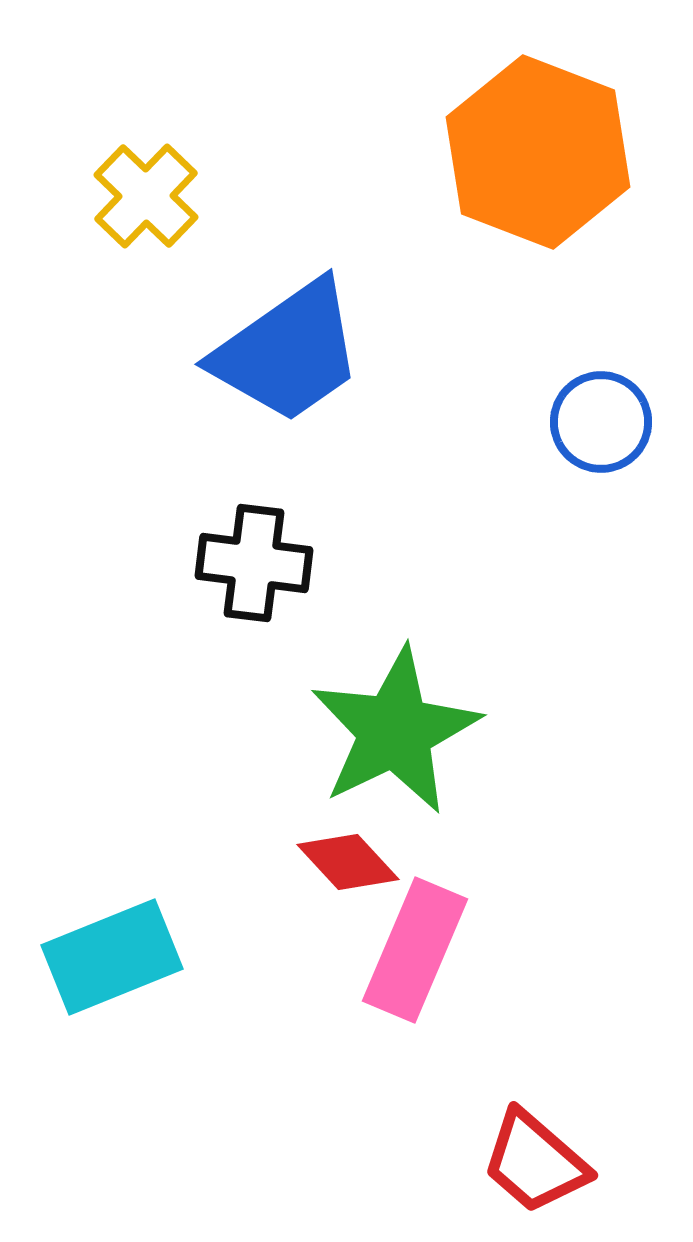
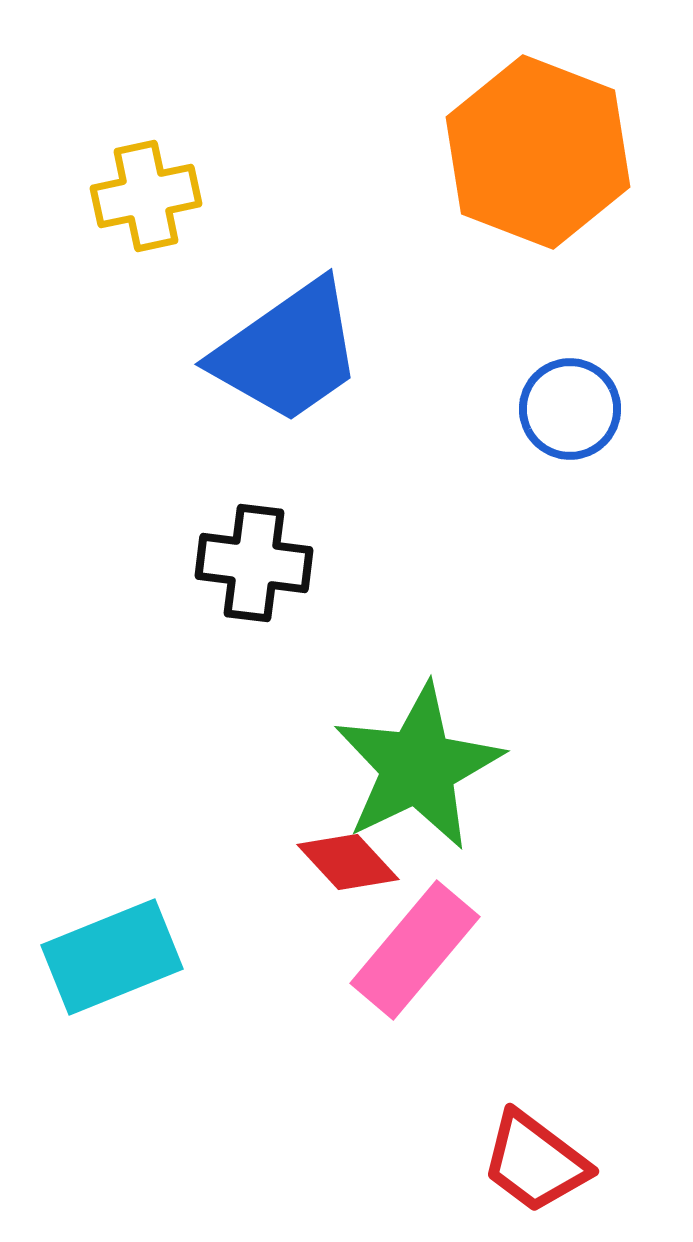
yellow cross: rotated 34 degrees clockwise
blue circle: moved 31 px left, 13 px up
green star: moved 23 px right, 36 px down
pink rectangle: rotated 17 degrees clockwise
red trapezoid: rotated 4 degrees counterclockwise
